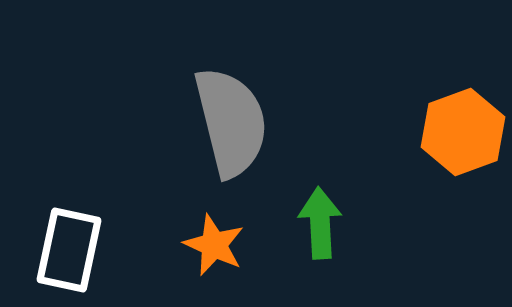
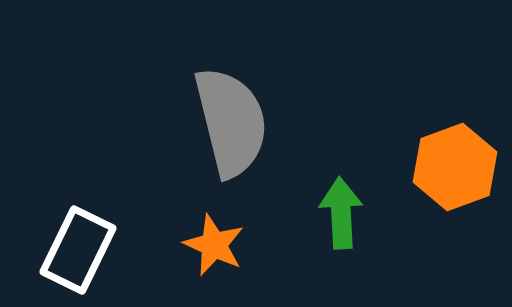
orange hexagon: moved 8 px left, 35 px down
green arrow: moved 21 px right, 10 px up
white rectangle: moved 9 px right; rotated 14 degrees clockwise
